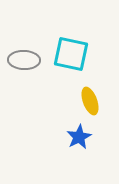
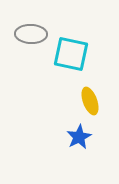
gray ellipse: moved 7 px right, 26 px up
